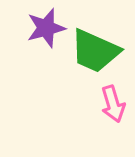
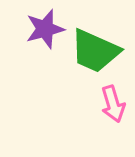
purple star: moved 1 px left, 1 px down
